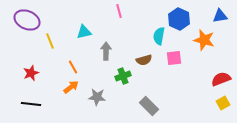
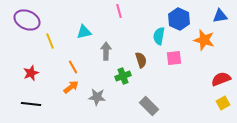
brown semicircle: moved 3 px left; rotated 91 degrees counterclockwise
